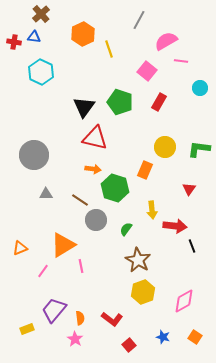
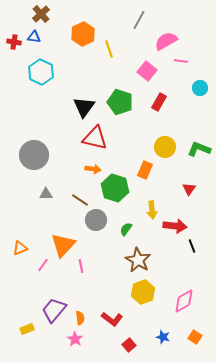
green L-shape at (199, 149): rotated 15 degrees clockwise
orange triangle at (63, 245): rotated 16 degrees counterclockwise
pink line at (43, 271): moved 6 px up
